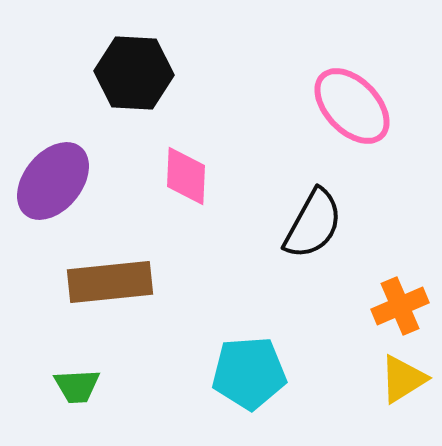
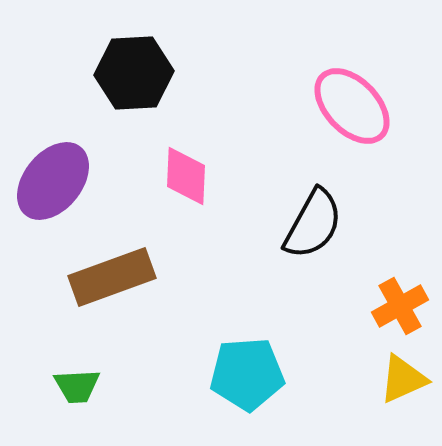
black hexagon: rotated 6 degrees counterclockwise
brown rectangle: moved 2 px right, 5 px up; rotated 14 degrees counterclockwise
orange cross: rotated 6 degrees counterclockwise
cyan pentagon: moved 2 px left, 1 px down
yellow triangle: rotated 8 degrees clockwise
